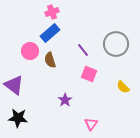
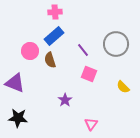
pink cross: moved 3 px right; rotated 16 degrees clockwise
blue rectangle: moved 4 px right, 3 px down
purple triangle: moved 1 px right, 2 px up; rotated 15 degrees counterclockwise
